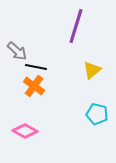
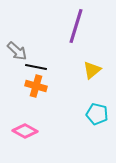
orange cross: moved 2 px right; rotated 20 degrees counterclockwise
